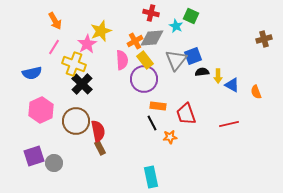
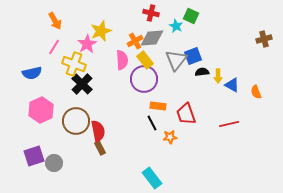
cyan rectangle: moved 1 px right, 1 px down; rotated 25 degrees counterclockwise
